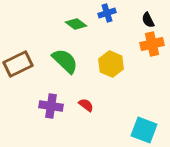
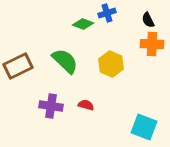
green diamond: moved 7 px right; rotated 15 degrees counterclockwise
orange cross: rotated 15 degrees clockwise
brown rectangle: moved 2 px down
red semicircle: rotated 21 degrees counterclockwise
cyan square: moved 3 px up
